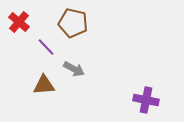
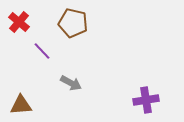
purple line: moved 4 px left, 4 px down
gray arrow: moved 3 px left, 14 px down
brown triangle: moved 23 px left, 20 px down
purple cross: rotated 20 degrees counterclockwise
